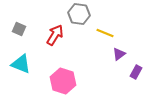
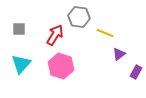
gray hexagon: moved 3 px down
gray square: rotated 24 degrees counterclockwise
cyan triangle: rotated 50 degrees clockwise
pink hexagon: moved 2 px left, 15 px up
